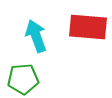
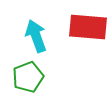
green pentagon: moved 5 px right, 2 px up; rotated 16 degrees counterclockwise
